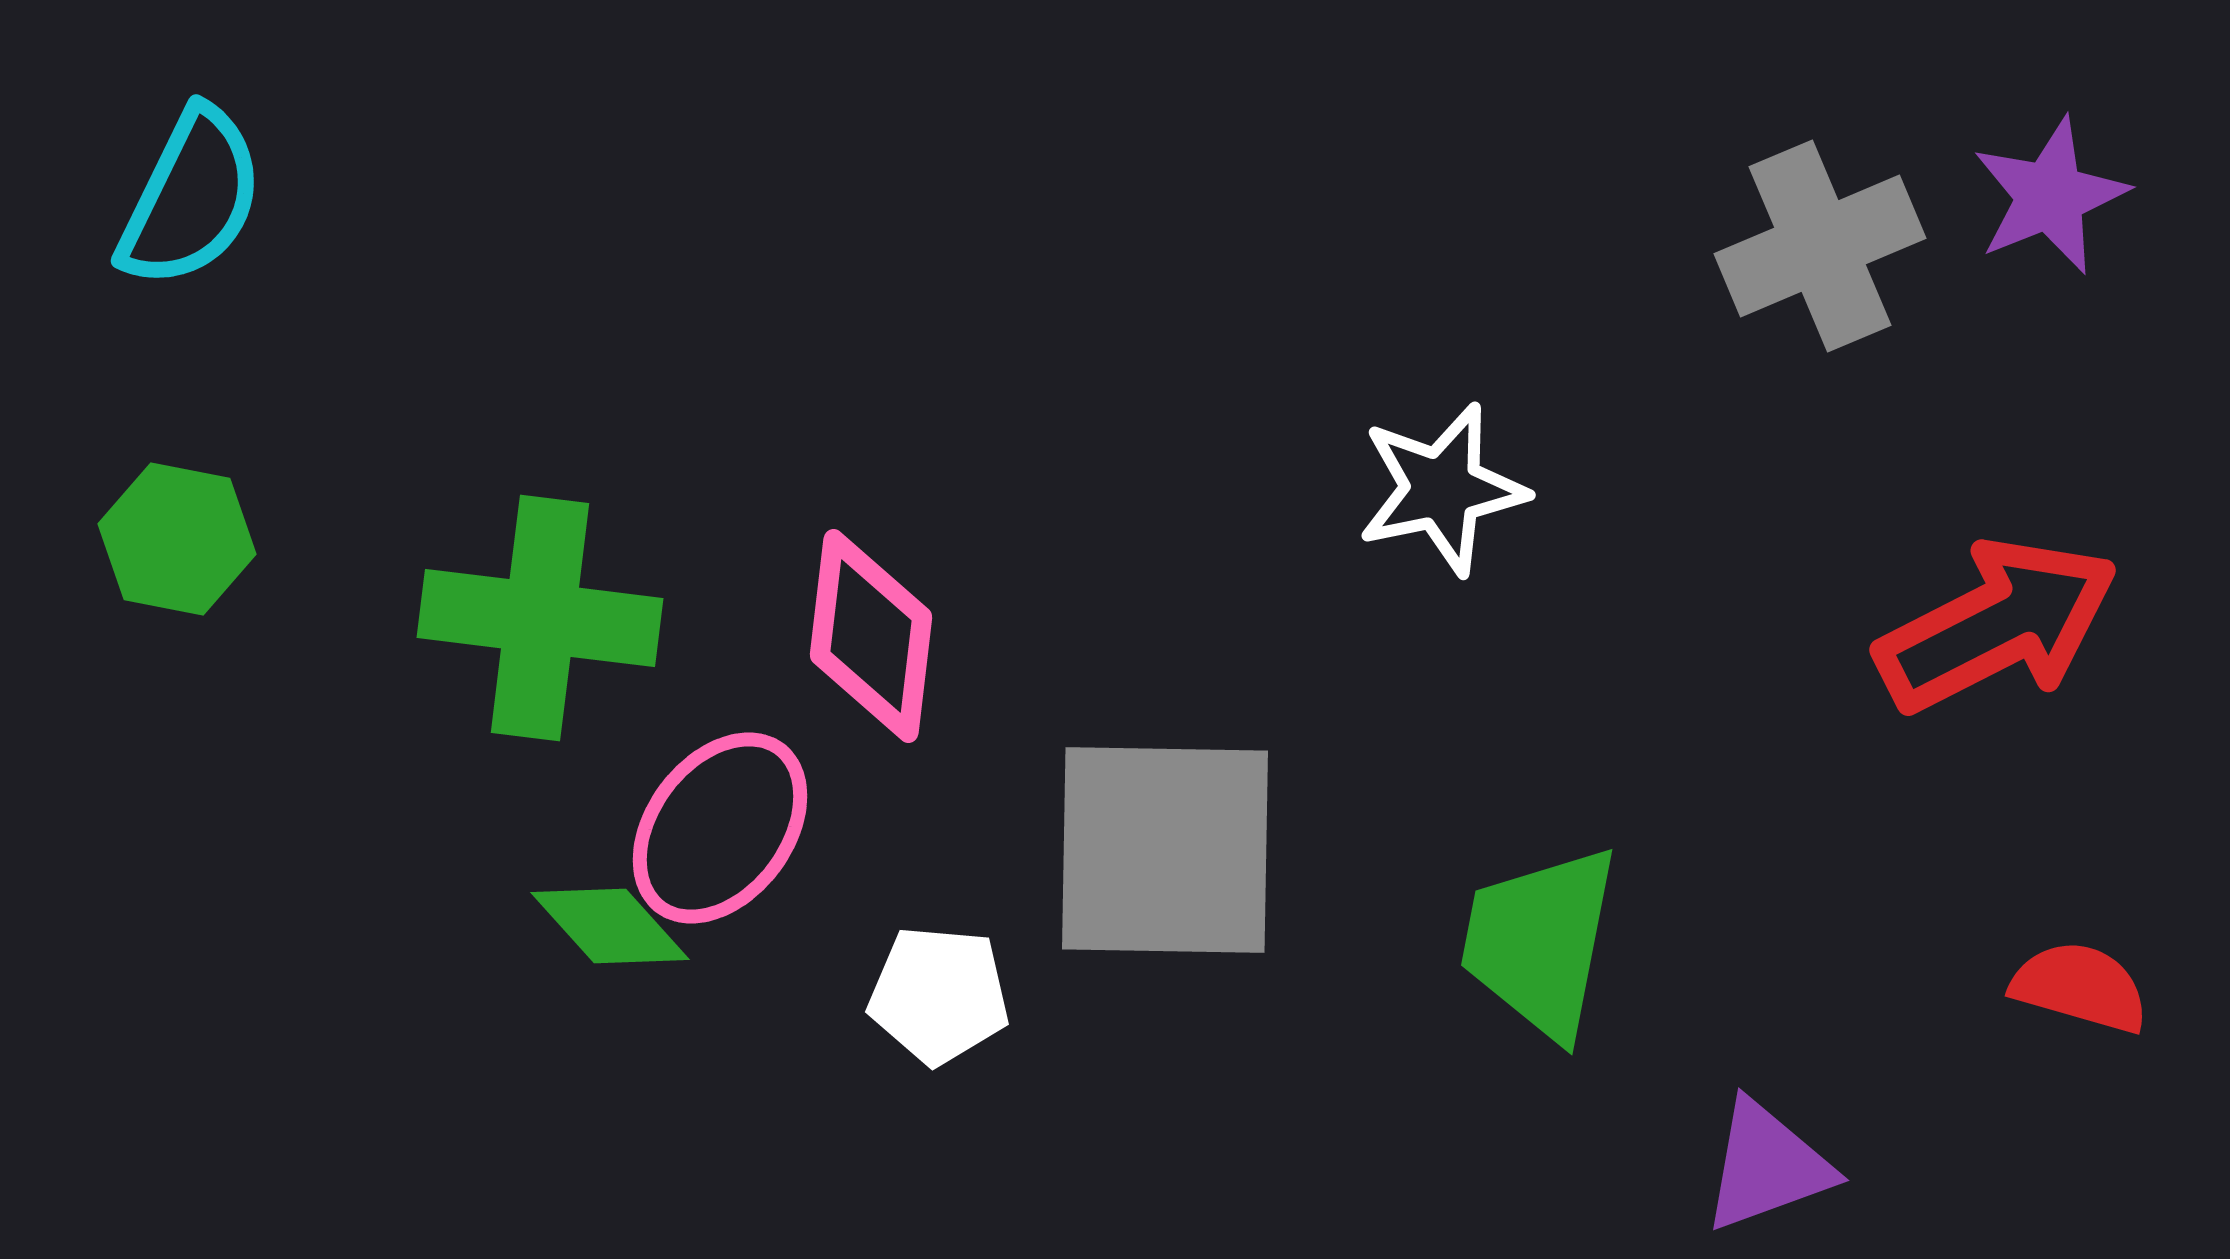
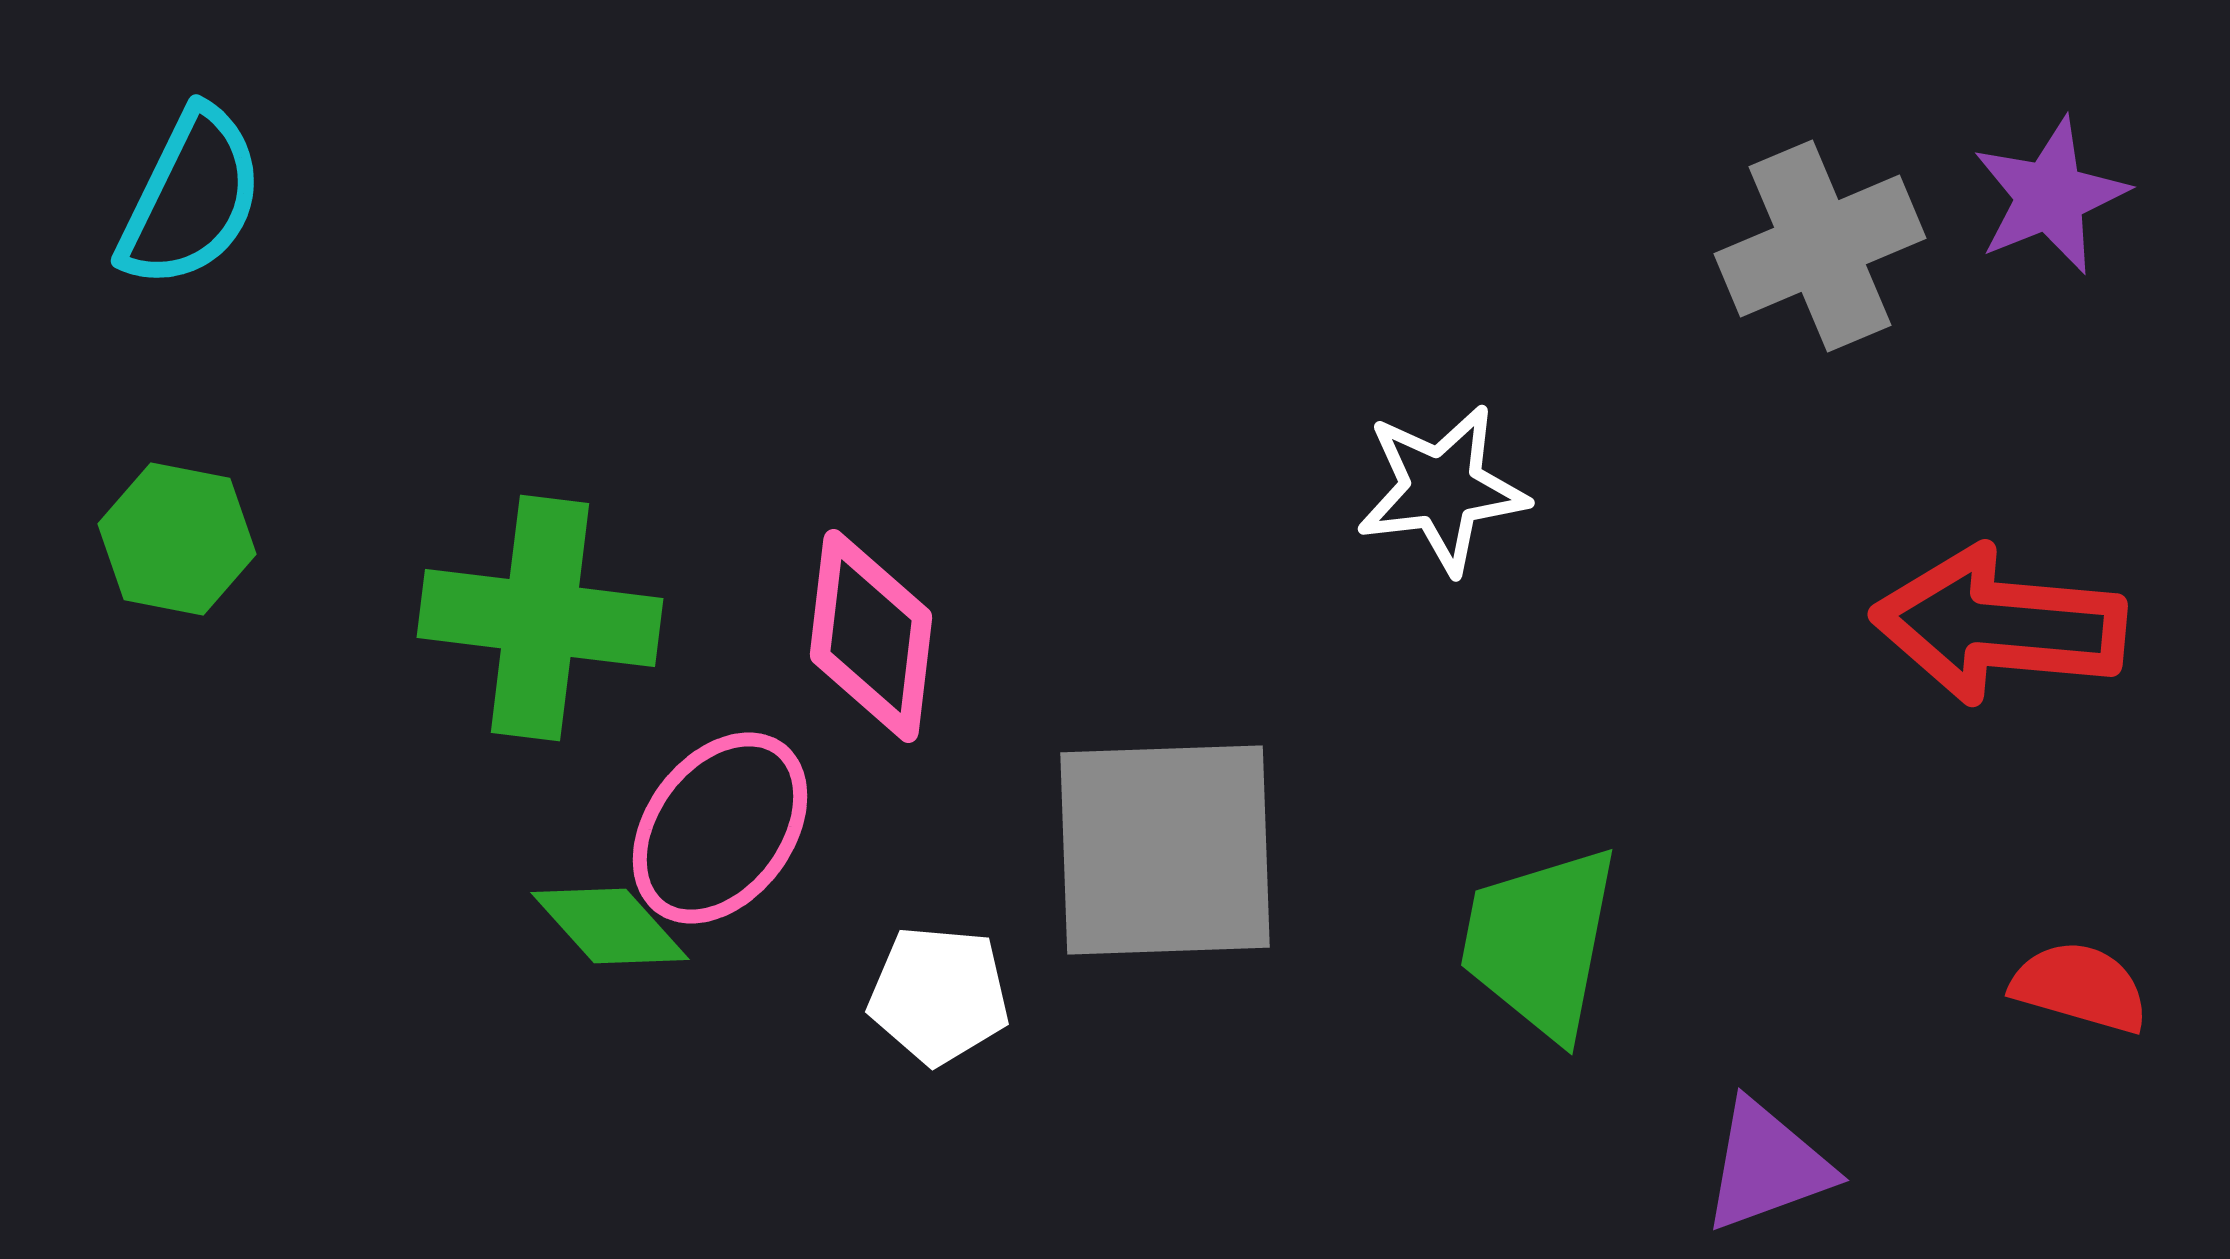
white star: rotated 5 degrees clockwise
red arrow: moved 2 px right; rotated 148 degrees counterclockwise
gray square: rotated 3 degrees counterclockwise
